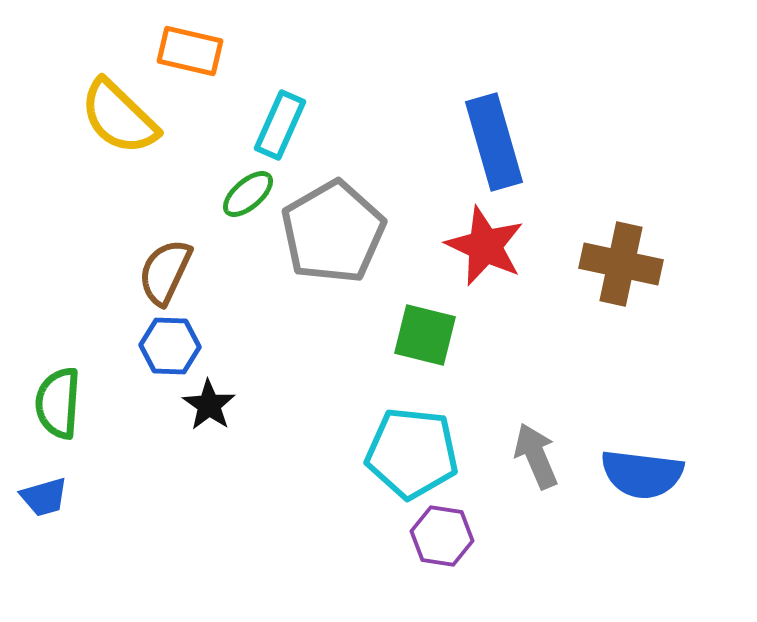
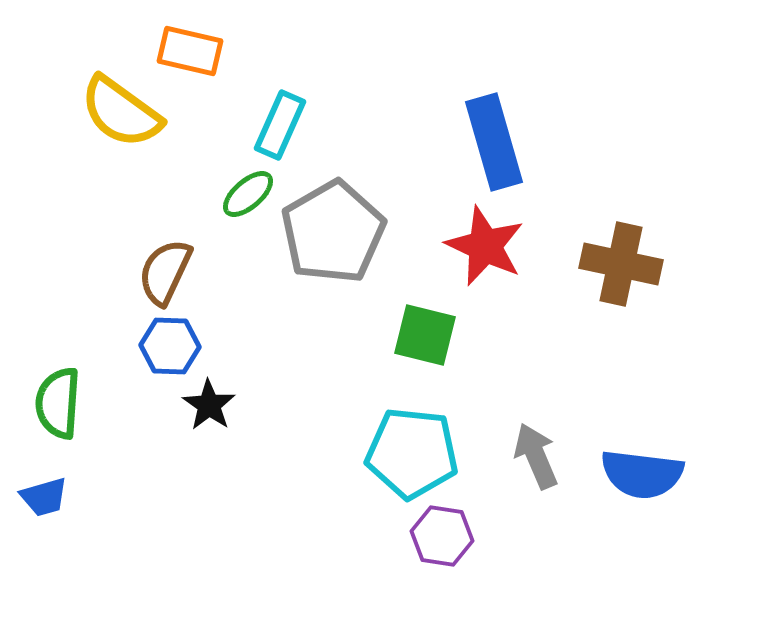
yellow semicircle: moved 2 px right, 5 px up; rotated 8 degrees counterclockwise
